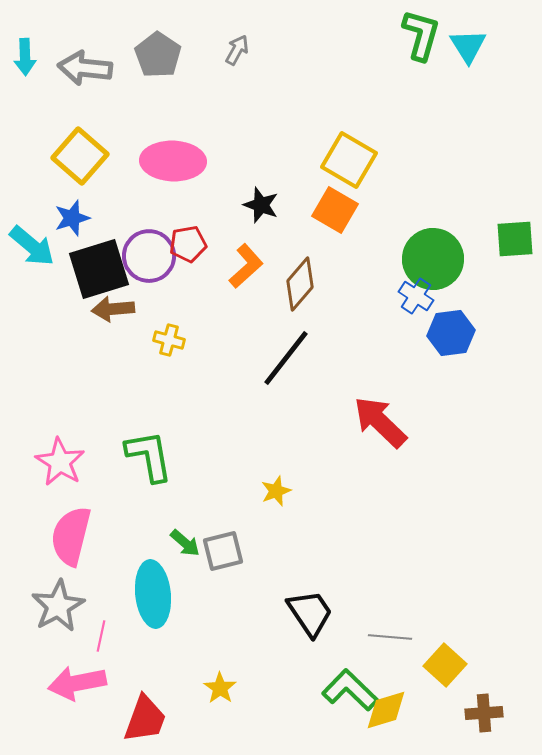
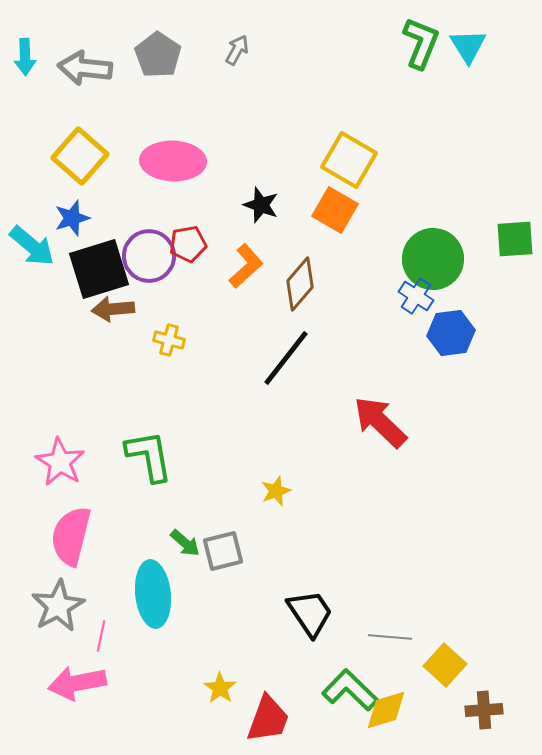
green L-shape at (421, 35): moved 8 px down; rotated 6 degrees clockwise
brown cross at (484, 713): moved 3 px up
red trapezoid at (145, 719): moved 123 px right
